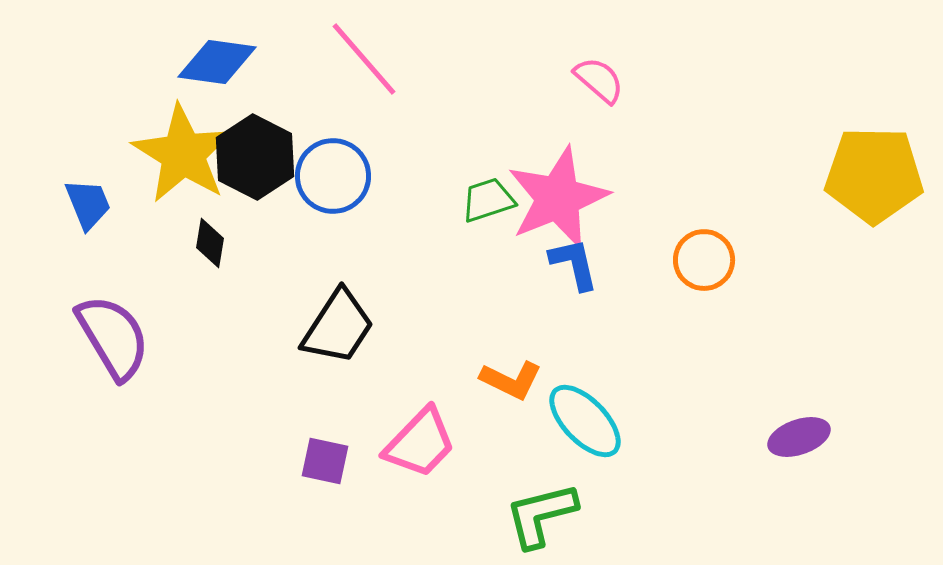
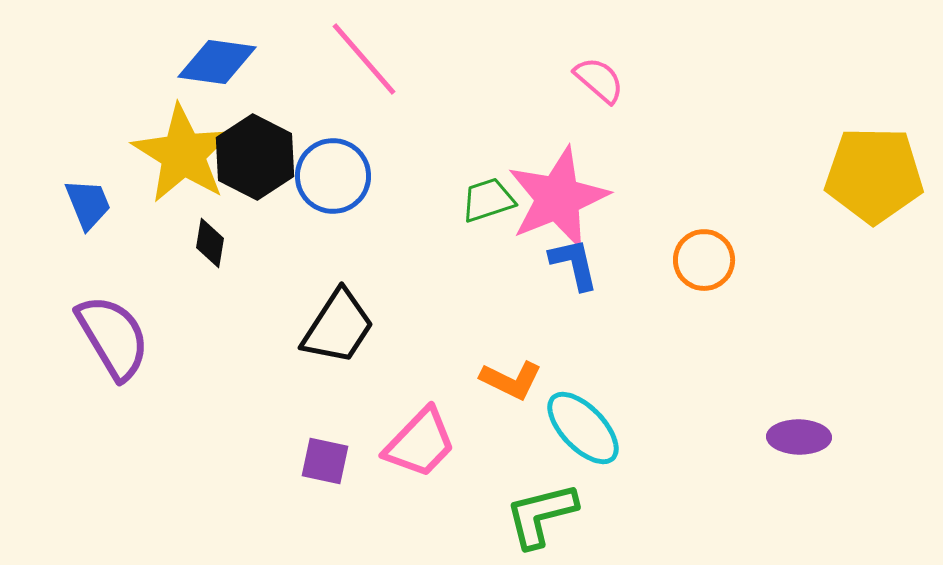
cyan ellipse: moved 2 px left, 7 px down
purple ellipse: rotated 20 degrees clockwise
